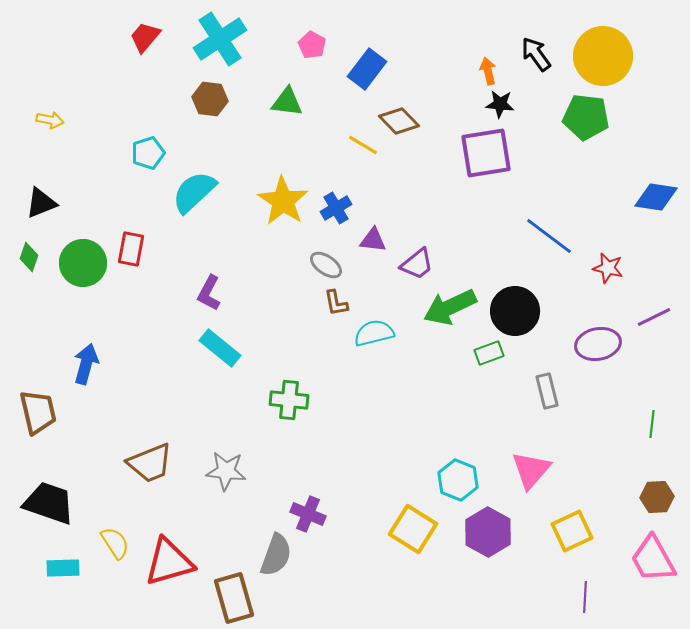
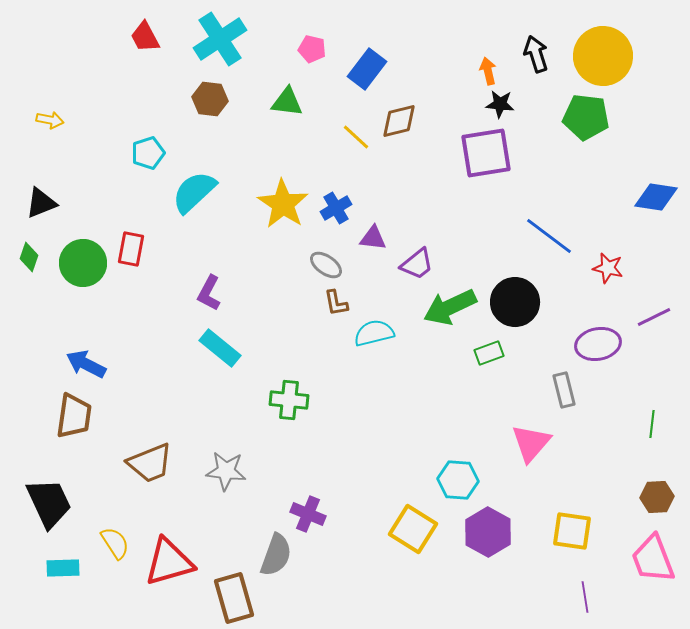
red trapezoid at (145, 37): rotated 68 degrees counterclockwise
pink pentagon at (312, 45): moved 4 px down; rotated 16 degrees counterclockwise
black arrow at (536, 54): rotated 18 degrees clockwise
brown diamond at (399, 121): rotated 60 degrees counterclockwise
yellow line at (363, 145): moved 7 px left, 8 px up; rotated 12 degrees clockwise
yellow star at (283, 201): moved 3 px down
purple triangle at (373, 240): moved 2 px up
black circle at (515, 311): moved 9 px up
blue arrow at (86, 364): rotated 78 degrees counterclockwise
gray rectangle at (547, 391): moved 17 px right, 1 px up
brown trapezoid at (38, 412): moved 36 px right, 4 px down; rotated 21 degrees clockwise
pink triangle at (531, 470): moved 27 px up
cyan hexagon at (458, 480): rotated 18 degrees counterclockwise
black trapezoid at (49, 503): rotated 46 degrees clockwise
yellow square at (572, 531): rotated 33 degrees clockwise
pink trapezoid at (653, 559): rotated 8 degrees clockwise
purple line at (585, 597): rotated 12 degrees counterclockwise
